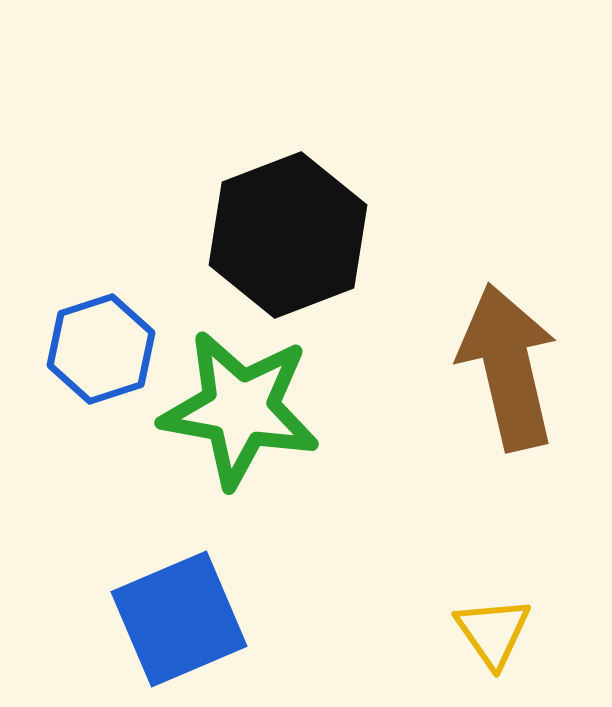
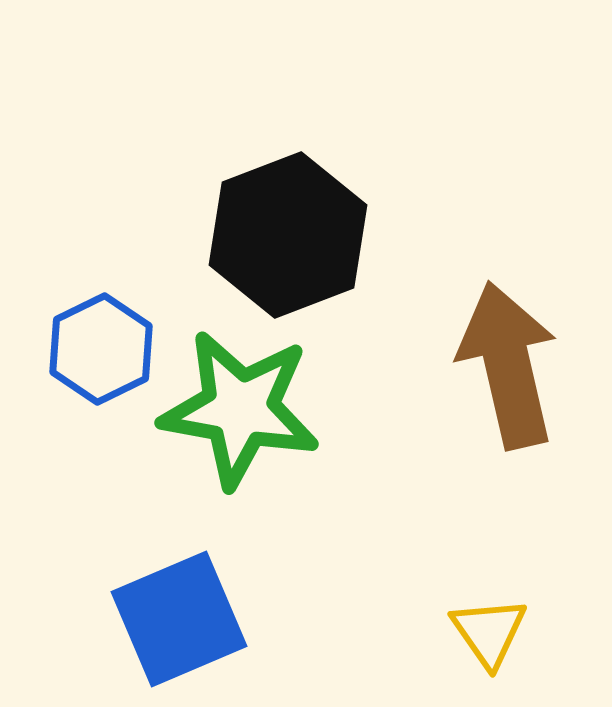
blue hexagon: rotated 8 degrees counterclockwise
brown arrow: moved 2 px up
yellow triangle: moved 4 px left
